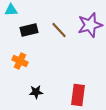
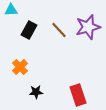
purple star: moved 2 px left, 2 px down
black rectangle: rotated 48 degrees counterclockwise
orange cross: moved 6 px down; rotated 21 degrees clockwise
red rectangle: rotated 25 degrees counterclockwise
